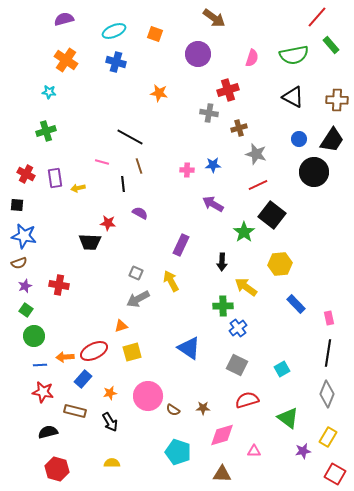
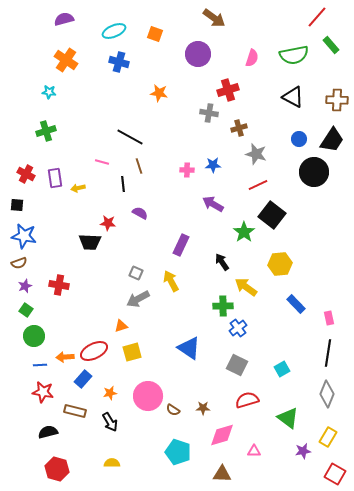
blue cross at (116, 62): moved 3 px right
black arrow at (222, 262): rotated 144 degrees clockwise
